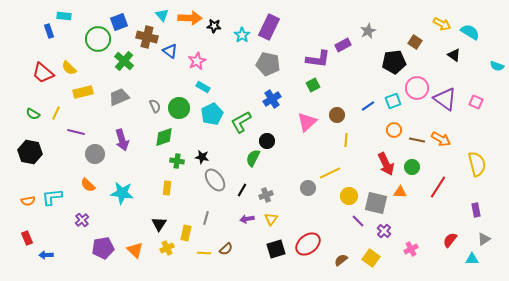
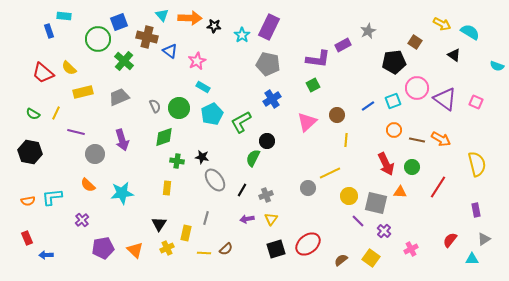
cyan star at (122, 193): rotated 15 degrees counterclockwise
